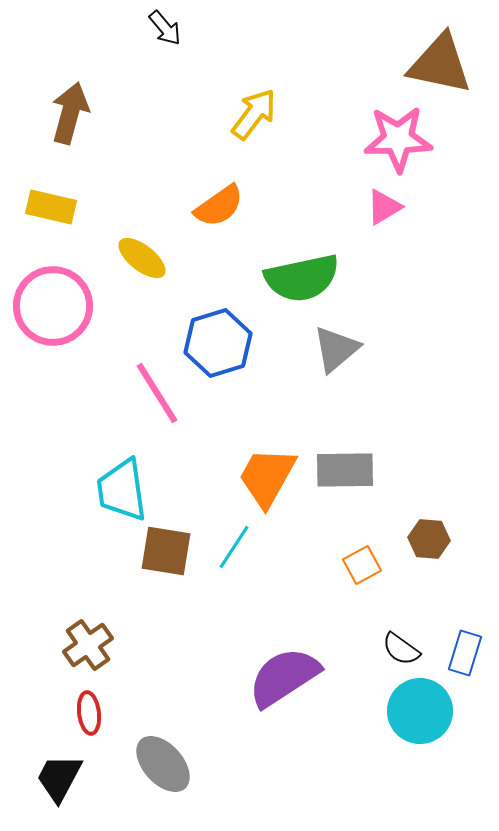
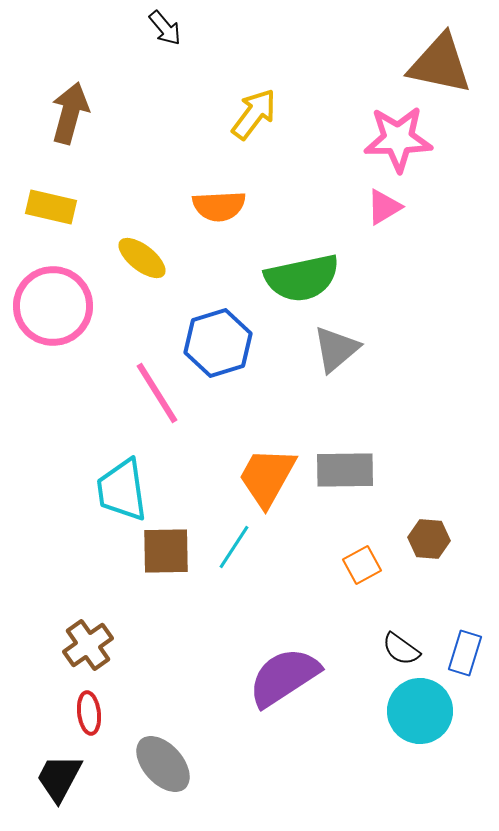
orange semicircle: rotated 32 degrees clockwise
brown square: rotated 10 degrees counterclockwise
